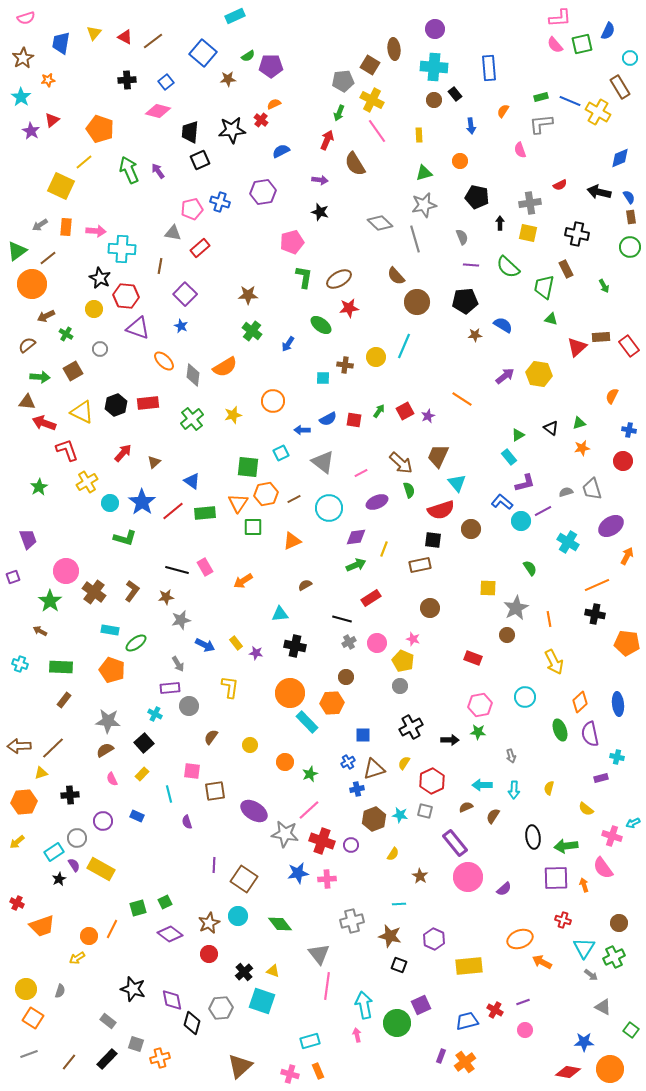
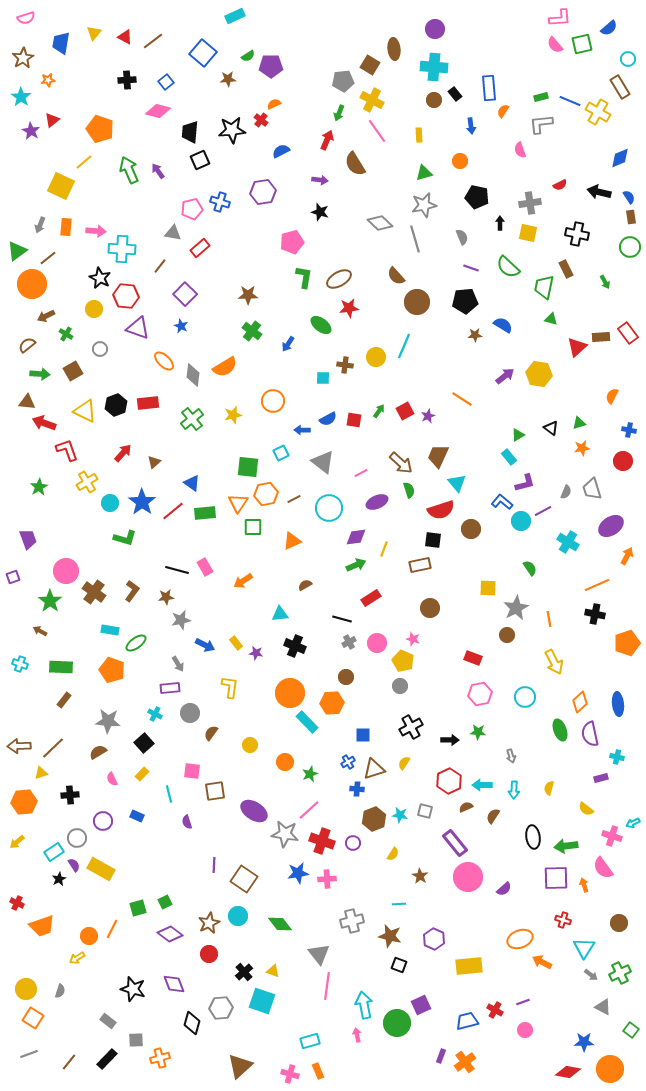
blue semicircle at (608, 31): moved 1 px right, 3 px up; rotated 24 degrees clockwise
cyan circle at (630, 58): moved 2 px left, 1 px down
blue rectangle at (489, 68): moved 20 px down
gray arrow at (40, 225): rotated 35 degrees counterclockwise
purple line at (471, 265): moved 3 px down; rotated 14 degrees clockwise
brown line at (160, 266): rotated 28 degrees clockwise
green arrow at (604, 286): moved 1 px right, 4 px up
red rectangle at (629, 346): moved 1 px left, 13 px up
green arrow at (40, 377): moved 3 px up
yellow triangle at (82, 412): moved 3 px right, 1 px up
blue triangle at (192, 481): moved 2 px down
gray semicircle at (566, 492): rotated 128 degrees clockwise
orange pentagon at (627, 643): rotated 25 degrees counterclockwise
black cross at (295, 646): rotated 10 degrees clockwise
pink hexagon at (480, 705): moved 11 px up
gray circle at (189, 706): moved 1 px right, 7 px down
brown semicircle at (211, 737): moved 4 px up
brown semicircle at (105, 750): moved 7 px left, 2 px down
red hexagon at (432, 781): moved 17 px right
blue cross at (357, 789): rotated 16 degrees clockwise
purple circle at (351, 845): moved 2 px right, 2 px up
green cross at (614, 957): moved 6 px right, 16 px down
purple diamond at (172, 1000): moved 2 px right, 16 px up; rotated 10 degrees counterclockwise
gray square at (136, 1044): moved 4 px up; rotated 21 degrees counterclockwise
